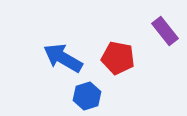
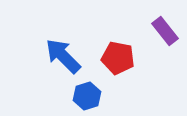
blue arrow: moved 2 px up; rotated 15 degrees clockwise
